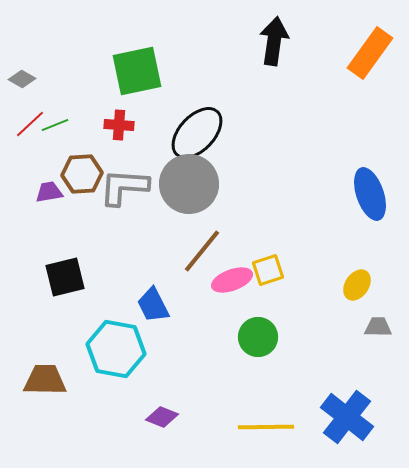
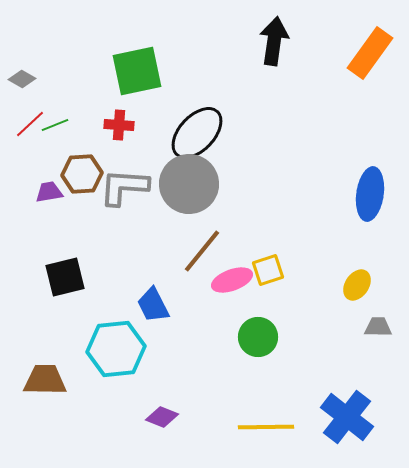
blue ellipse: rotated 27 degrees clockwise
cyan hexagon: rotated 16 degrees counterclockwise
